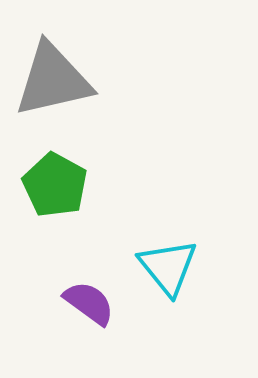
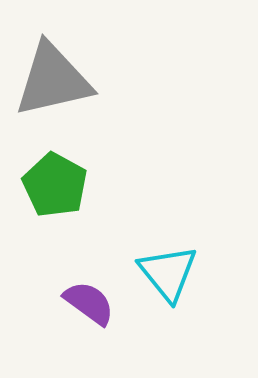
cyan triangle: moved 6 px down
